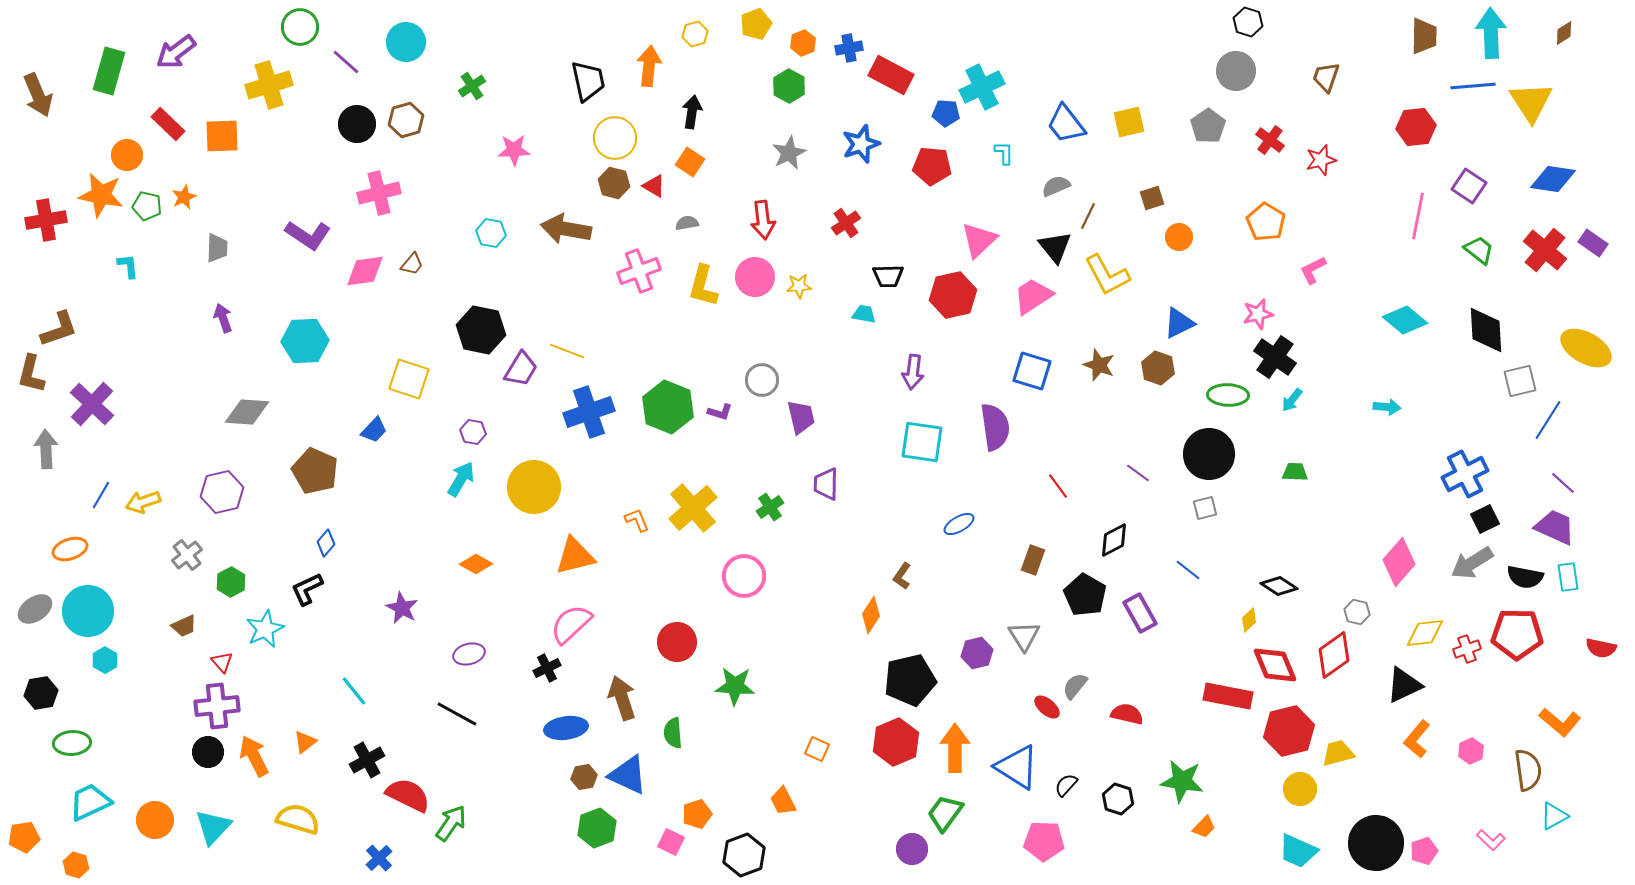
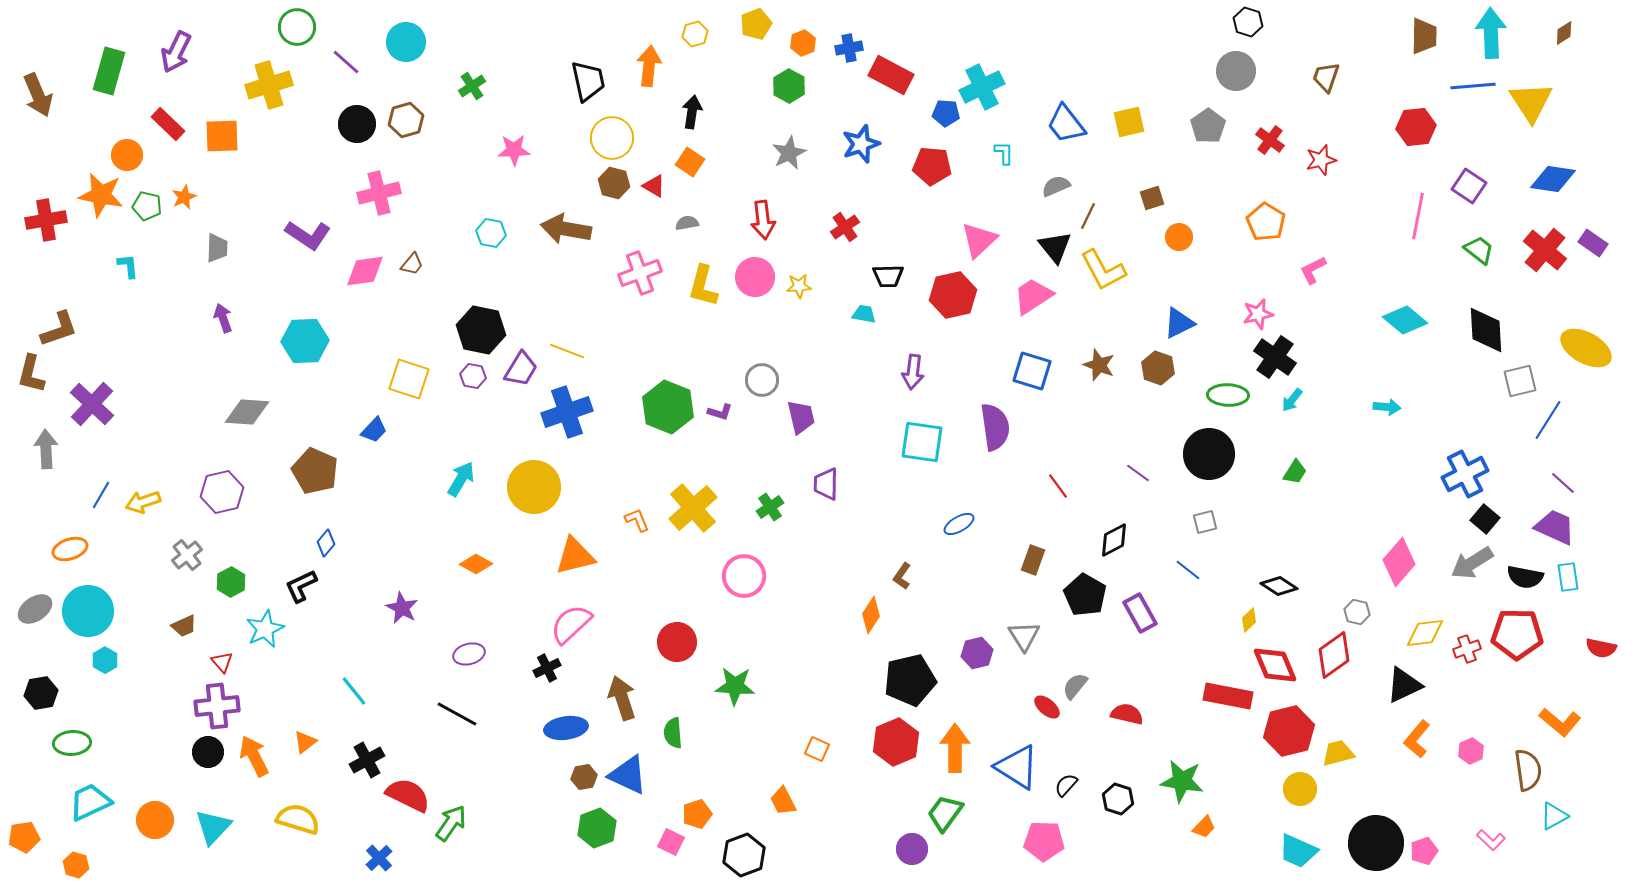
green circle at (300, 27): moved 3 px left
purple arrow at (176, 52): rotated 27 degrees counterclockwise
yellow circle at (615, 138): moved 3 px left
red cross at (846, 223): moved 1 px left, 4 px down
pink cross at (639, 271): moved 1 px right, 2 px down
yellow L-shape at (1107, 275): moved 4 px left, 5 px up
blue cross at (589, 412): moved 22 px left
purple hexagon at (473, 432): moved 56 px up
green trapezoid at (1295, 472): rotated 120 degrees clockwise
gray square at (1205, 508): moved 14 px down
black square at (1485, 519): rotated 24 degrees counterclockwise
black L-shape at (307, 589): moved 6 px left, 3 px up
